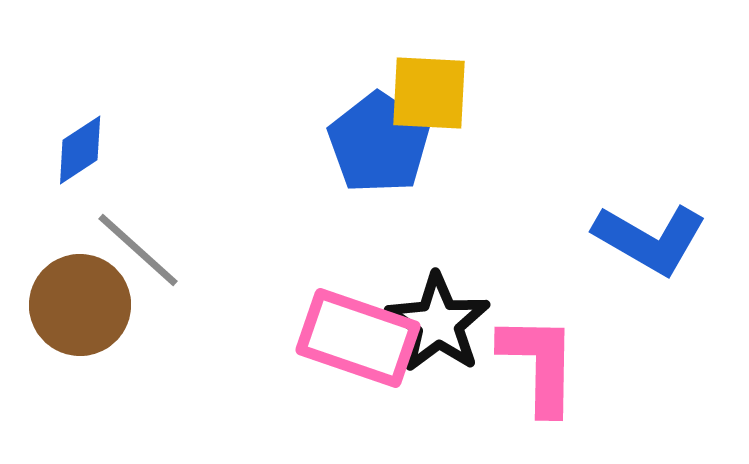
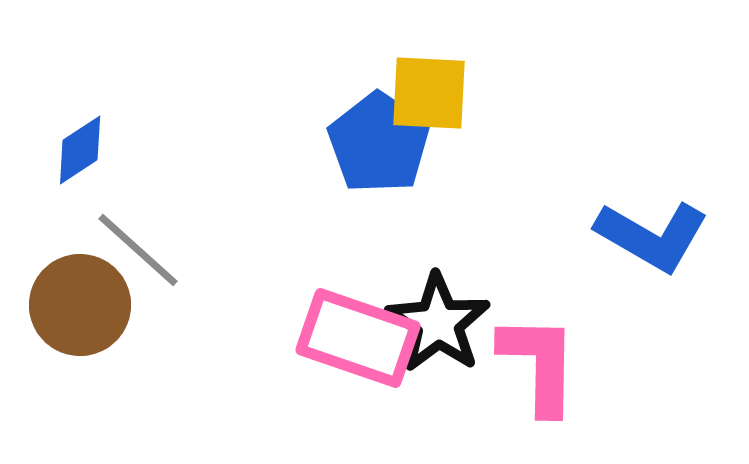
blue L-shape: moved 2 px right, 3 px up
